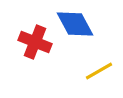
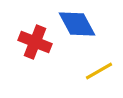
blue diamond: moved 2 px right
